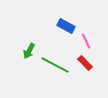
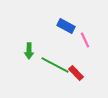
pink line: moved 1 px left, 1 px up
green arrow: rotated 28 degrees counterclockwise
red rectangle: moved 9 px left, 10 px down
